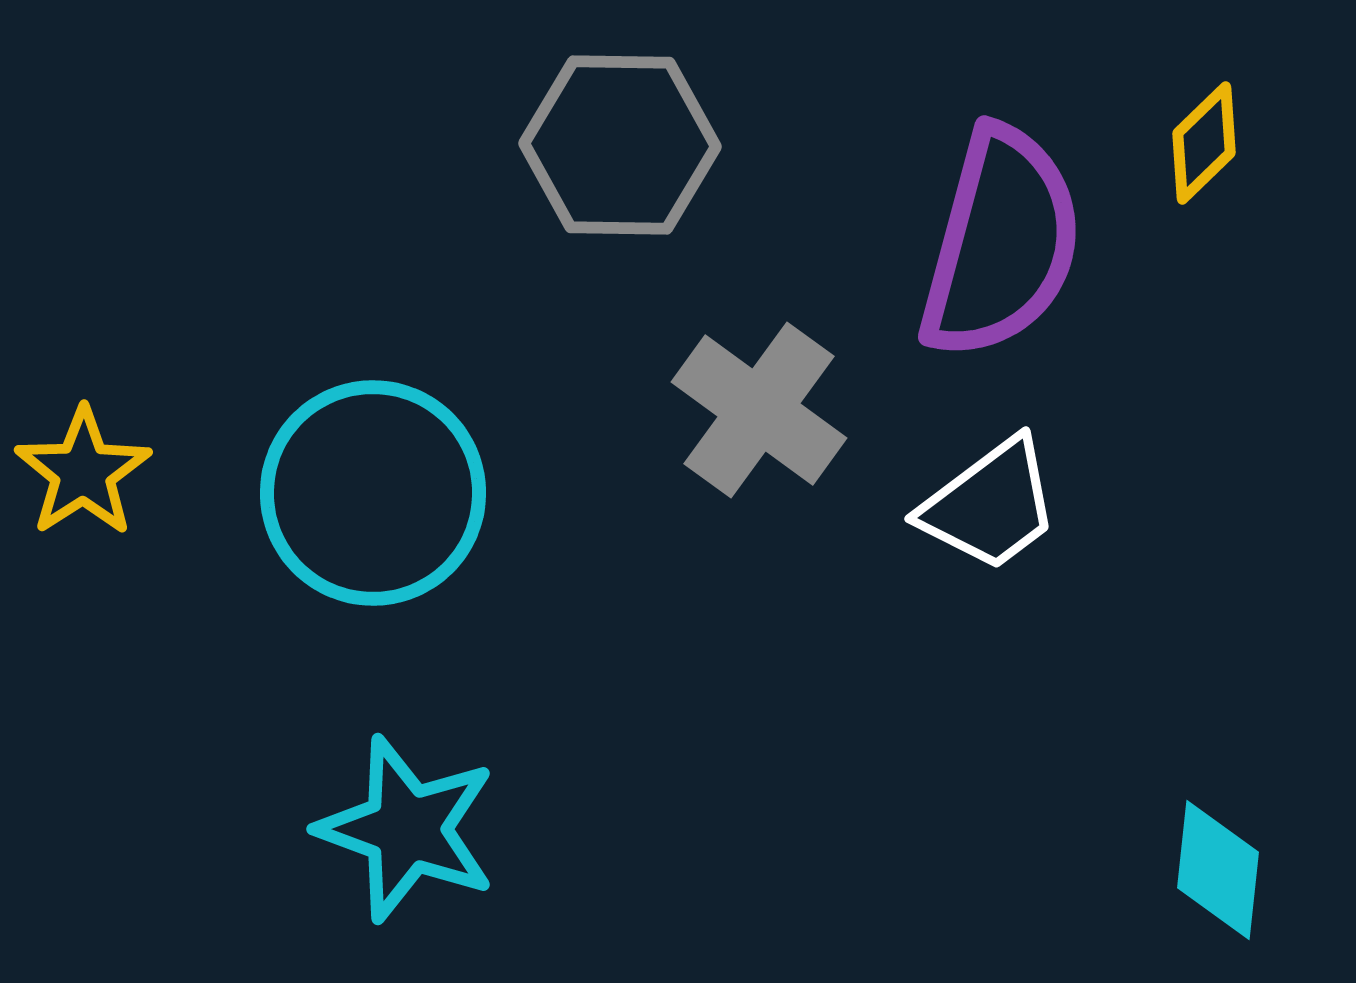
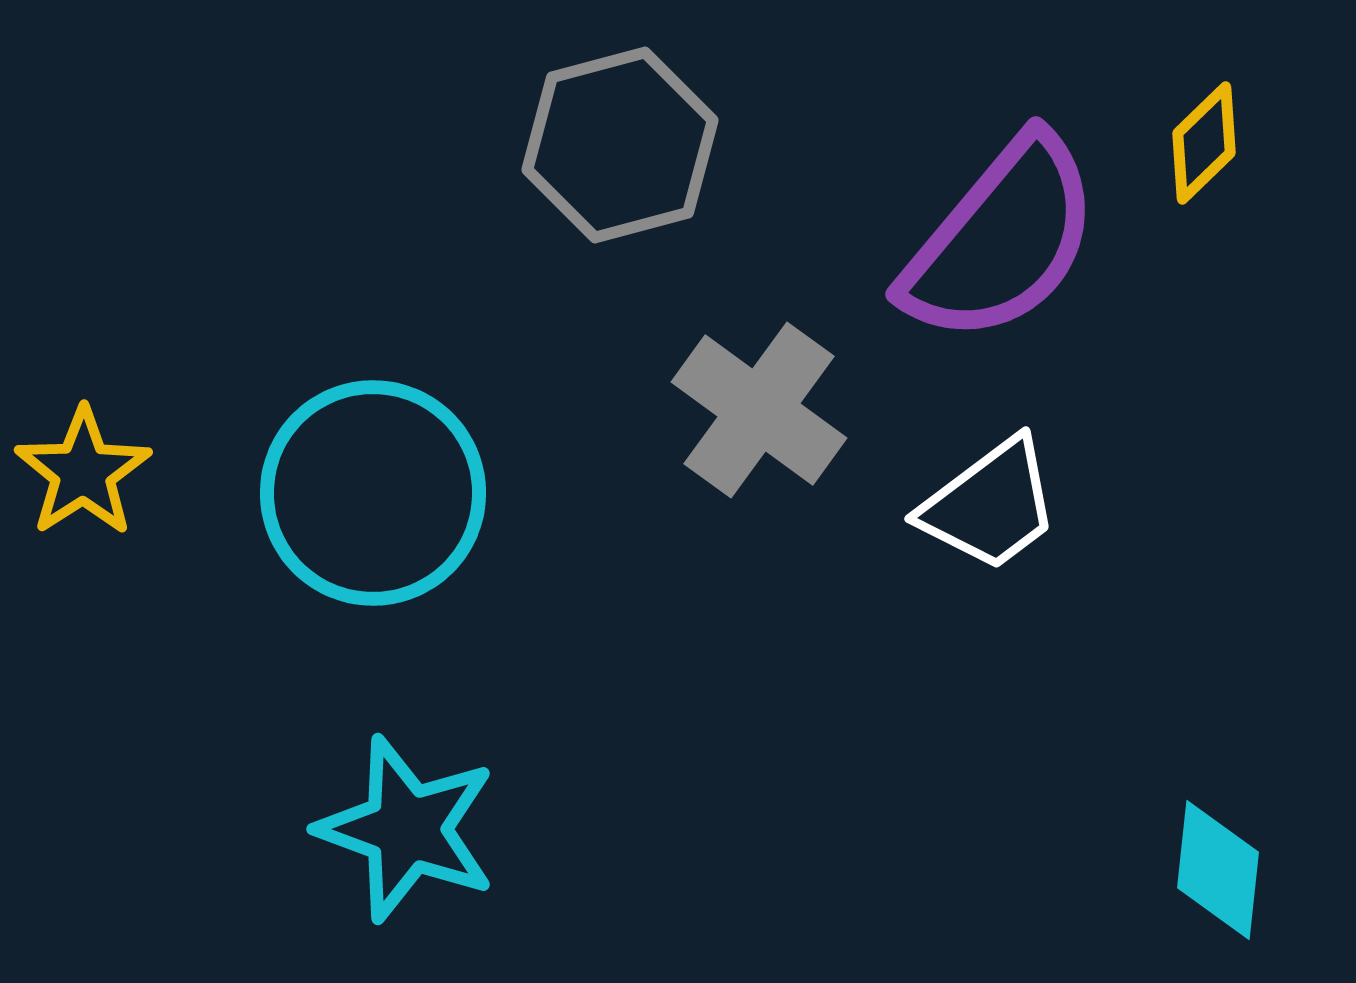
gray hexagon: rotated 16 degrees counterclockwise
purple semicircle: moved 3 px up; rotated 25 degrees clockwise
